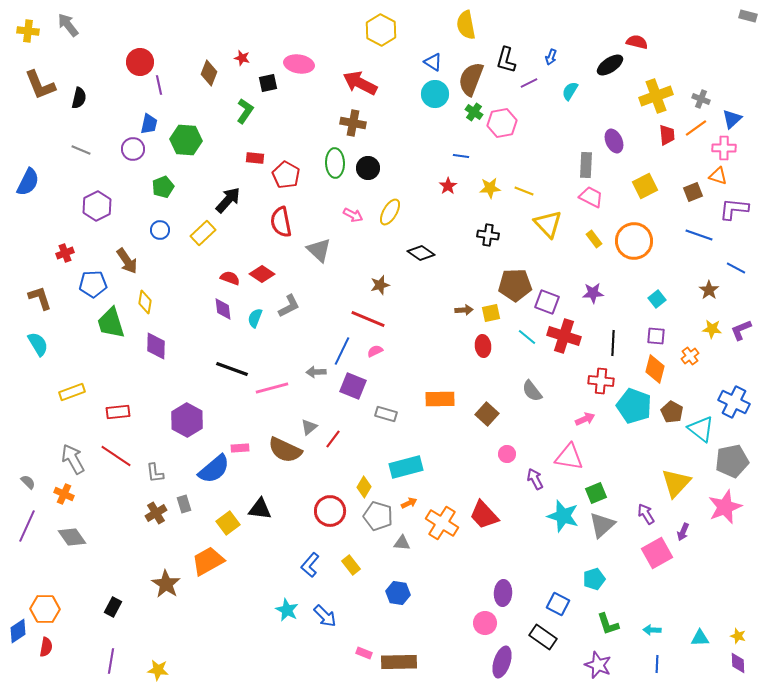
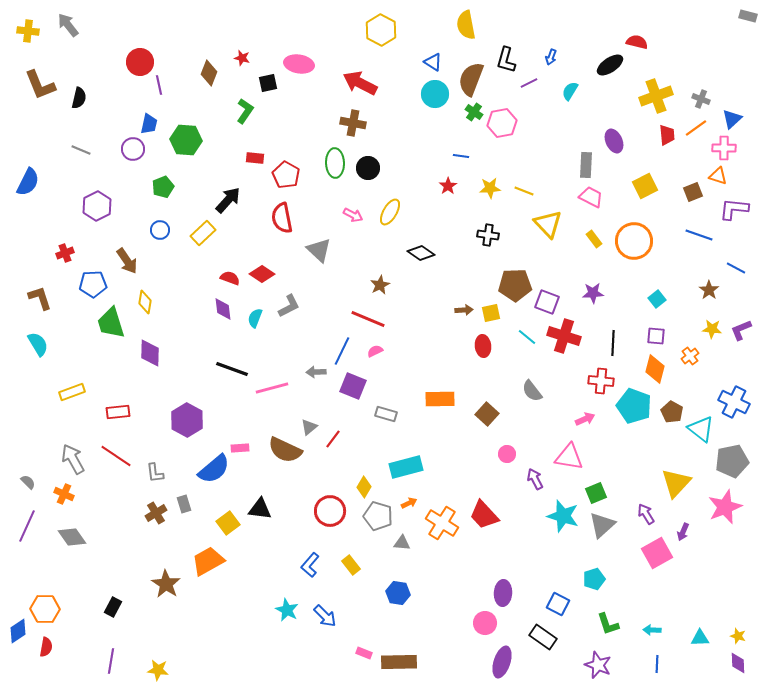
red semicircle at (281, 222): moved 1 px right, 4 px up
brown star at (380, 285): rotated 12 degrees counterclockwise
purple diamond at (156, 346): moved 6 px left, 7 px down
